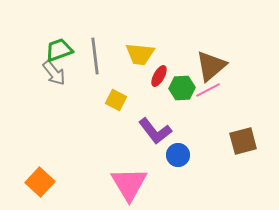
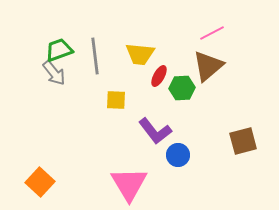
brown triangle: moved 3 px left
pink line: moved 4 px right, 57 px up
yellow square: rotated 25 degrees counterclockwise
